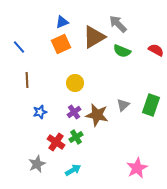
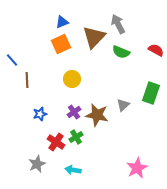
gray arrow: rotated 18 degrees clockwise
brown triangle: rotated 15 degrees counterclockwise
blue line: moved 7 px left, 13 px down
green semicircle: moved 1 px left, 1 px down
yellow circle: moved 3 px left, 4 px up
green rectangle: moved 12 px up
blue star: moved 2 px down
cyan arrow: rotated 140 degrees counterclockwise
